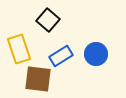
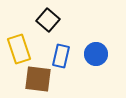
blue rectangle: rotated 45 degrees counterclockwise
